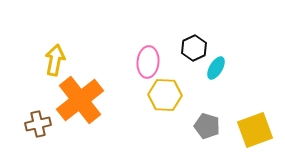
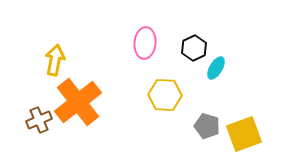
pink ellipse: moved 3 px left, 19 px up
orange cross: moved 2 px left, 2 px down
brown cross: moved 1 px right, 4 px up; rotated 10 degrees counterclockwise
yellow square: moved 11 px left, 4 px down
